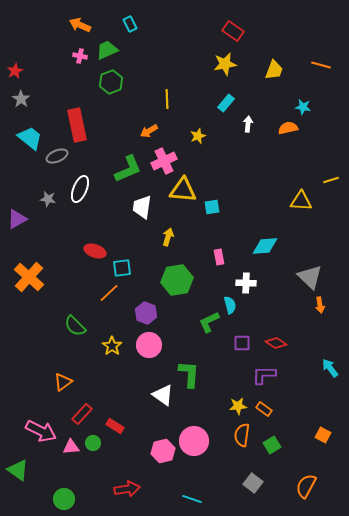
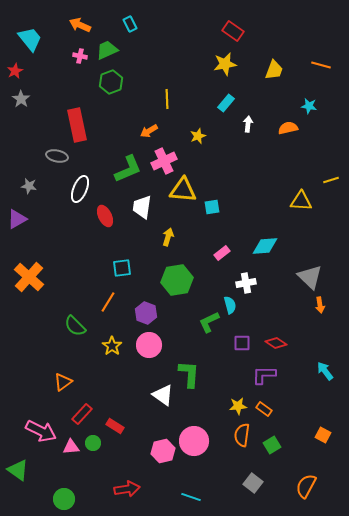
cyan star at (303, 107): moved 6 px right, 1 px up
cyan trapezoid at (30, 138): moved 99 px up; rotated 12 degrees clockwise
gray ellipse at (57, 156): rotated 35 degrees clockwise
gray star at (48, 199): moved 19 px left, 13 px up
red ellipse at (95, 251): moved 10 px right, 35 px up; rotated 45 degrees clockwise
pink rectangle at (219, 257): moved 3 px right, 4 px up; rotated 63 degrees clockwise
white cross at (246, 283): rotated 12 degrees counterclockwise
orange line at (109, 293): moved 1 px left, 9 px down; rotated 15 degrees counterclockwise
cyan arrow at (330, 368): moved 5 px left, 3 px down
cyan line at (192, 499): moved 1 px left, 2 px up
